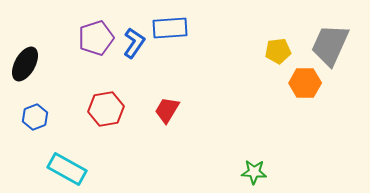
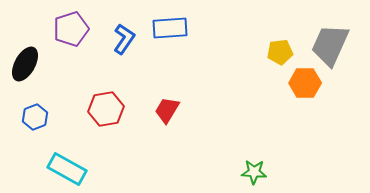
purple pentagon: moved 25 px left, 9 px up
blue L-shape: moved 10 px left, 4 px up
yellow pentagon: moved 2 px right, 1 px down
